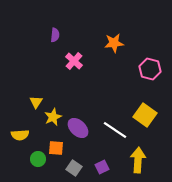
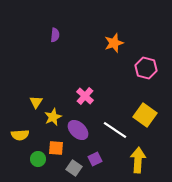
orange star: rotated 12 degrees counterclockwise
pink cross: moved 11 px right, 35 px down
pink hexagon: moved 4 px left, 1 px up
purple ellipse: moved 2 px down
purple square: moved 7 px left, 8 px up
